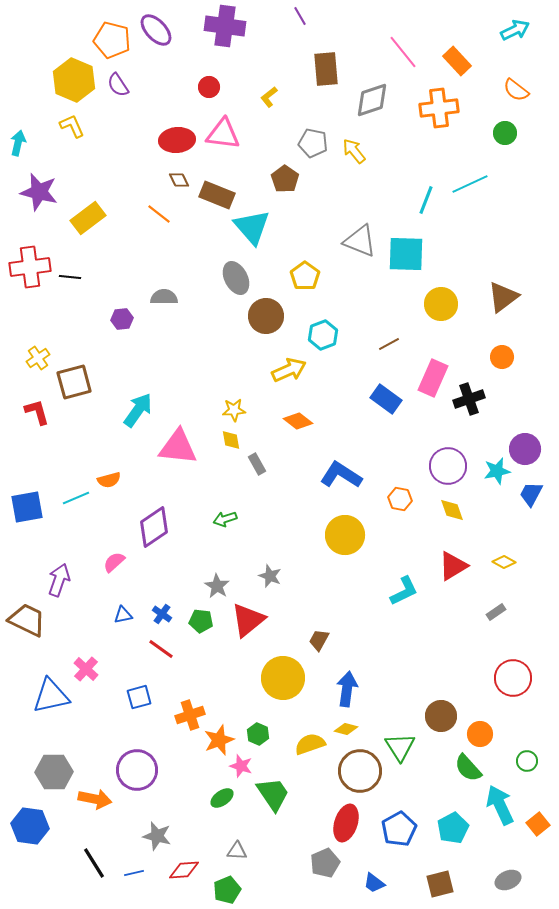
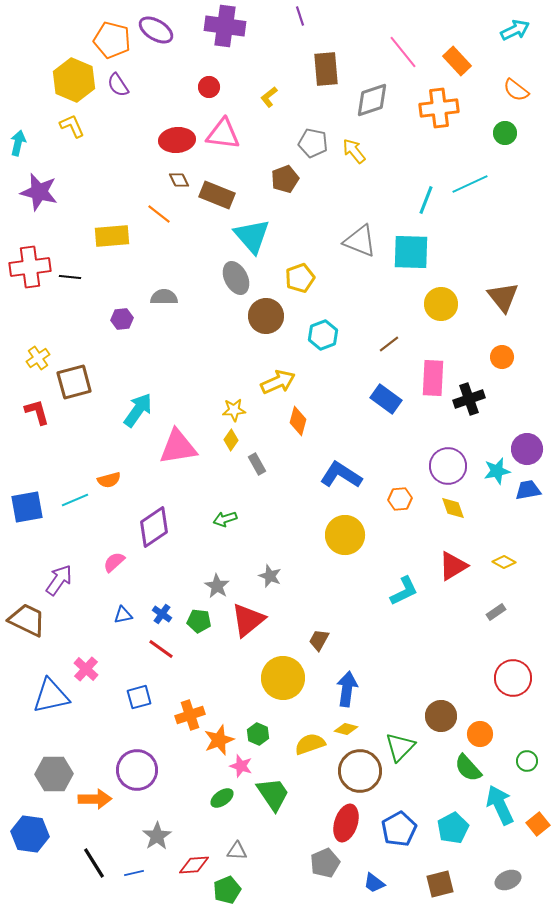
purple line at (300, 16): rotated 12 degrees clockwise
purple ellipse at (156, 30): rotated 16 degrees counterclockwise
brown pentagon at (285, 179): rotated 16 degrees clockwise
yellow rectangle at (88, 218): moved 24 px right, 18 px down; rotated 32 degrees clockwise
cyan triangle at (252, 227): moved 9 px down
cyan square at (406, 254): moved 5 px right, 2 px up
yellow pentagon at (305, 276): moved 5 px left, 2 px down; rotated 16 degrees clockwise
brown triangle at (503, 297): rotated 32 degrees counterclockwise
brown line at (389, 344): rotated 10 degrees counterclockwise
yellow arrow at (289, 370): moved 11 px left, 12 px down
pink rectangle at (433, 378): rotated 21 degrees counterclockwise
orange diamond at (298, 421): rotated 68 degrees clockwise
yellow diamond at (231, 440): rotated 45 degrees clockwise
pink triangle at (178, 447): rotated 15 degrees counterclockwise
purple circle at (525, 449): moved 2 px right
blue trapezoid at (531, 494): moved 3 px left, 4 px up; rotated 52 degrees clockwise
cyan line at (76, 498): moved 1 px left, 2 px down
orange hexagon at (400, 499): rotated 15 degrees counterclockwise
yellow diamond at (452, 510): moved 1 px right, 2 px up
purple arrow at (59, 580): rotated 16 degrees clockwise
green pentagon at (201, 621): moved 2 px left
green triangle at (400, 747): rotated 16 degrees clockwise
gray hexagon at (54, 772): moved 2 px down
orange arrow at (95, 799): rotated 12 degrees counterclockwise
blue hexagon at (30, 826): moved 8 px down
gray star at (157, 836): rotated 24 degrees clockwise
red diamond at (184, 870): moved 10 px right, 5 px up
